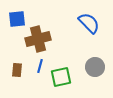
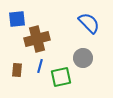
brown cross: moved 1 px left
gray circle: moved 12 px left, 9 px up
